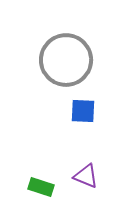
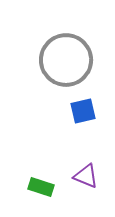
blue square: rotated 16 degrees counterclockwise
